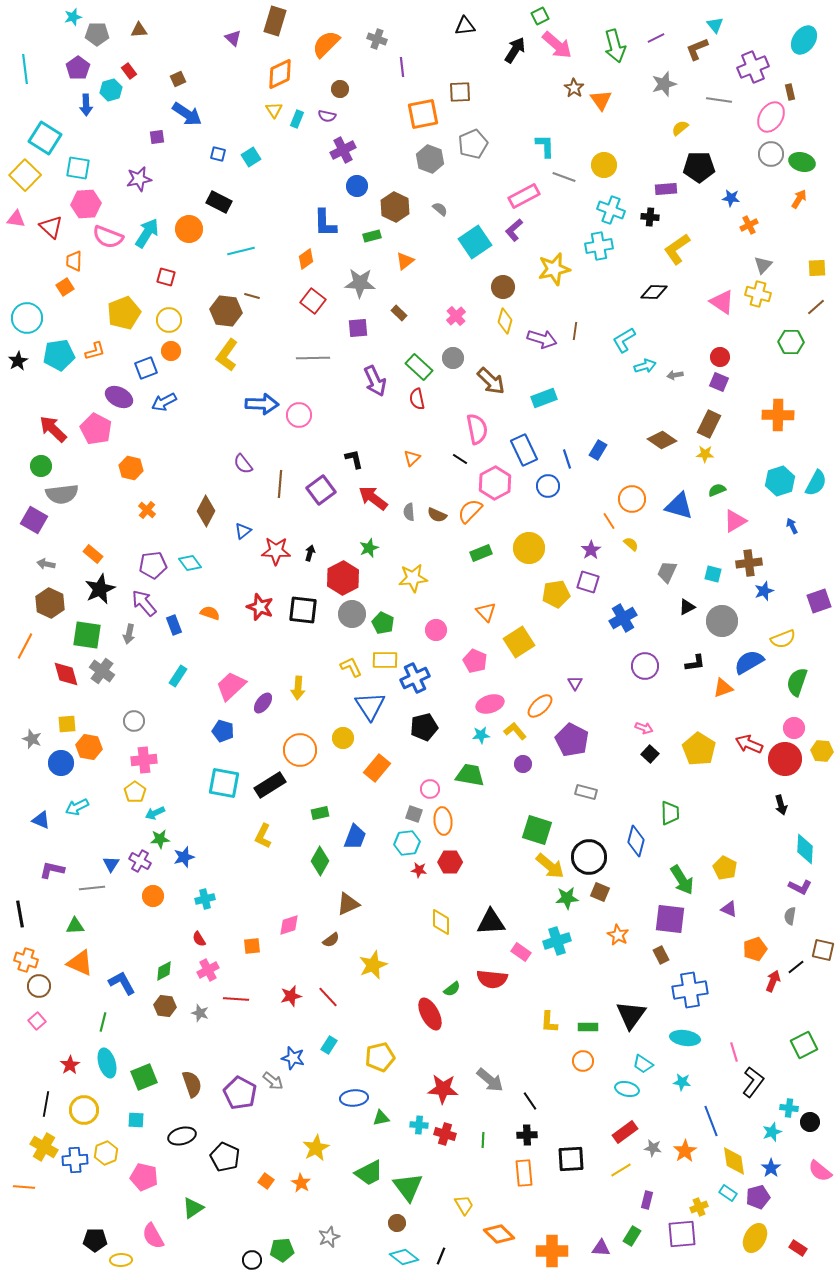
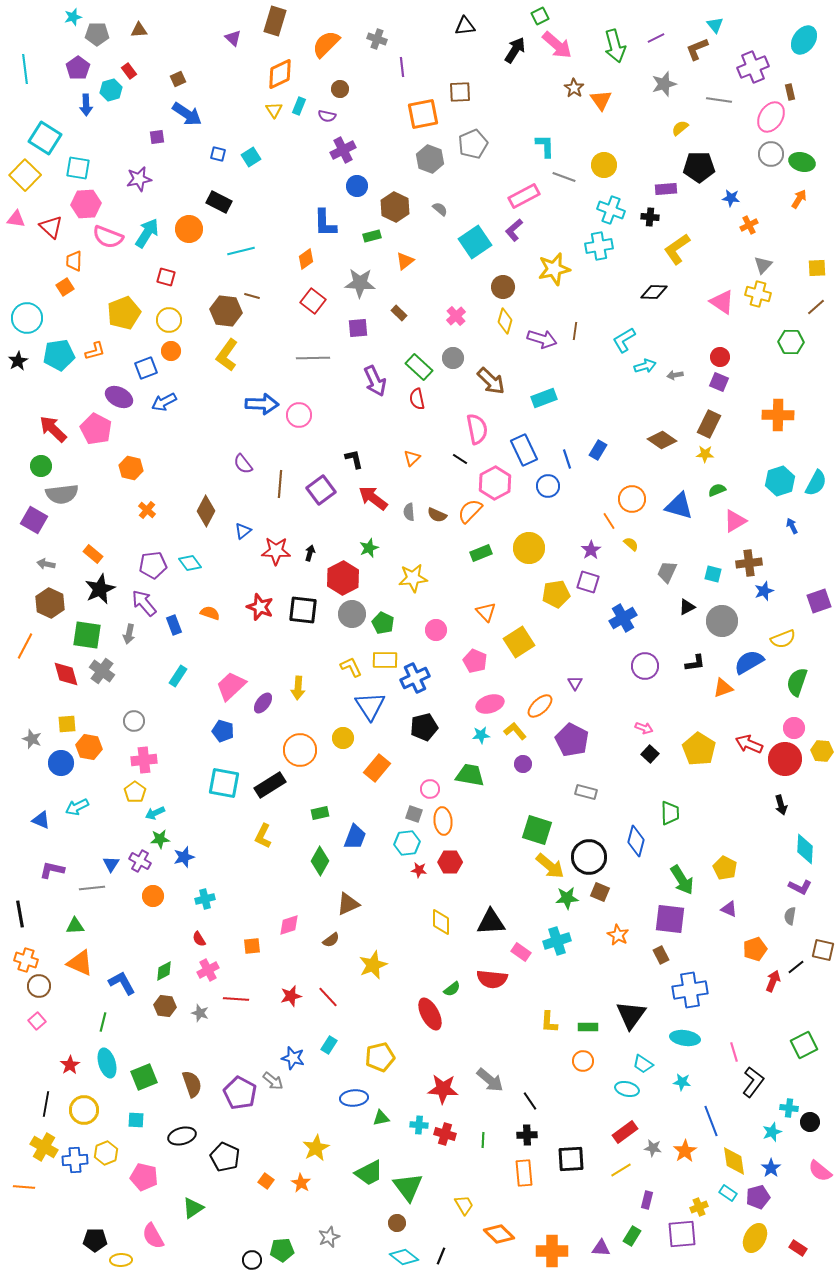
cyan rectangle at (297, 119): moved 2 px right, 13 px up
